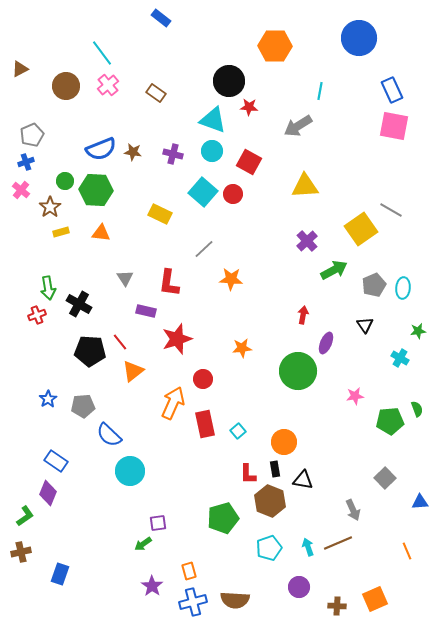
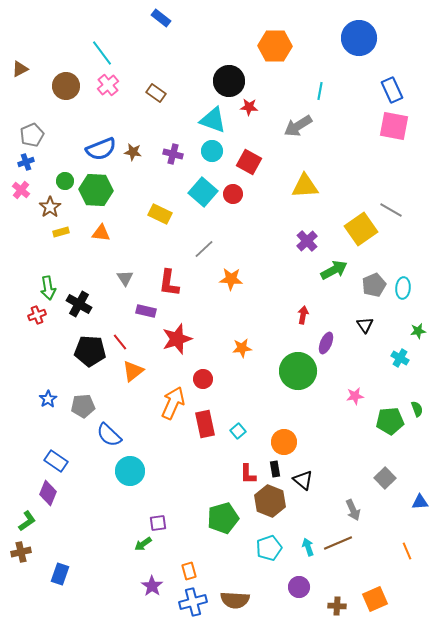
black triangle at (303, 480): rotated 30 degrees clockwise
green L-shape at (25, 516): moved 2 px right, 5 px down
